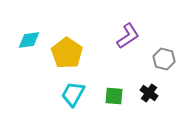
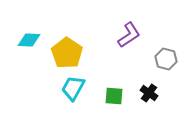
purple L-shape: moved 1 px right, 1 px up
cyan diamond: rotated 10 degrees clockwise
gray hexagon: moved 2 px right
cyan trapezoid: moved 6 px up
